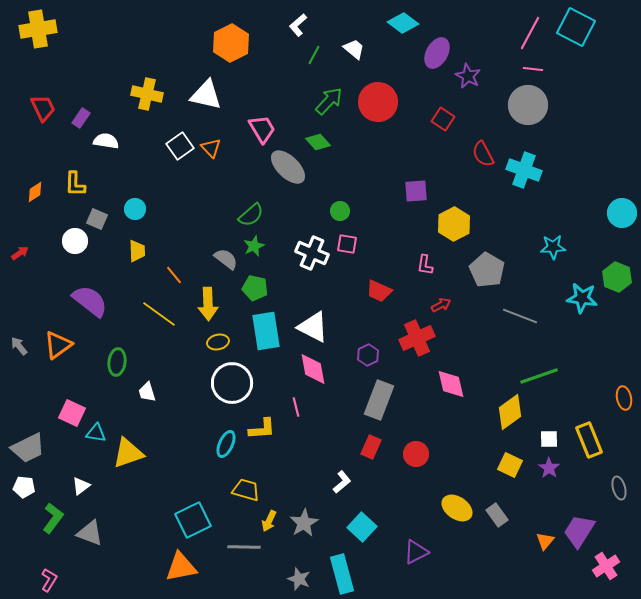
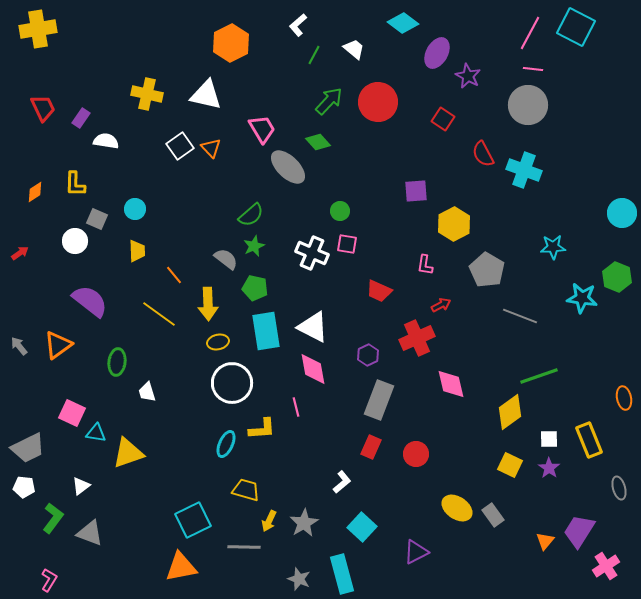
gray rectangle at (497, 515): moved 4 px left
